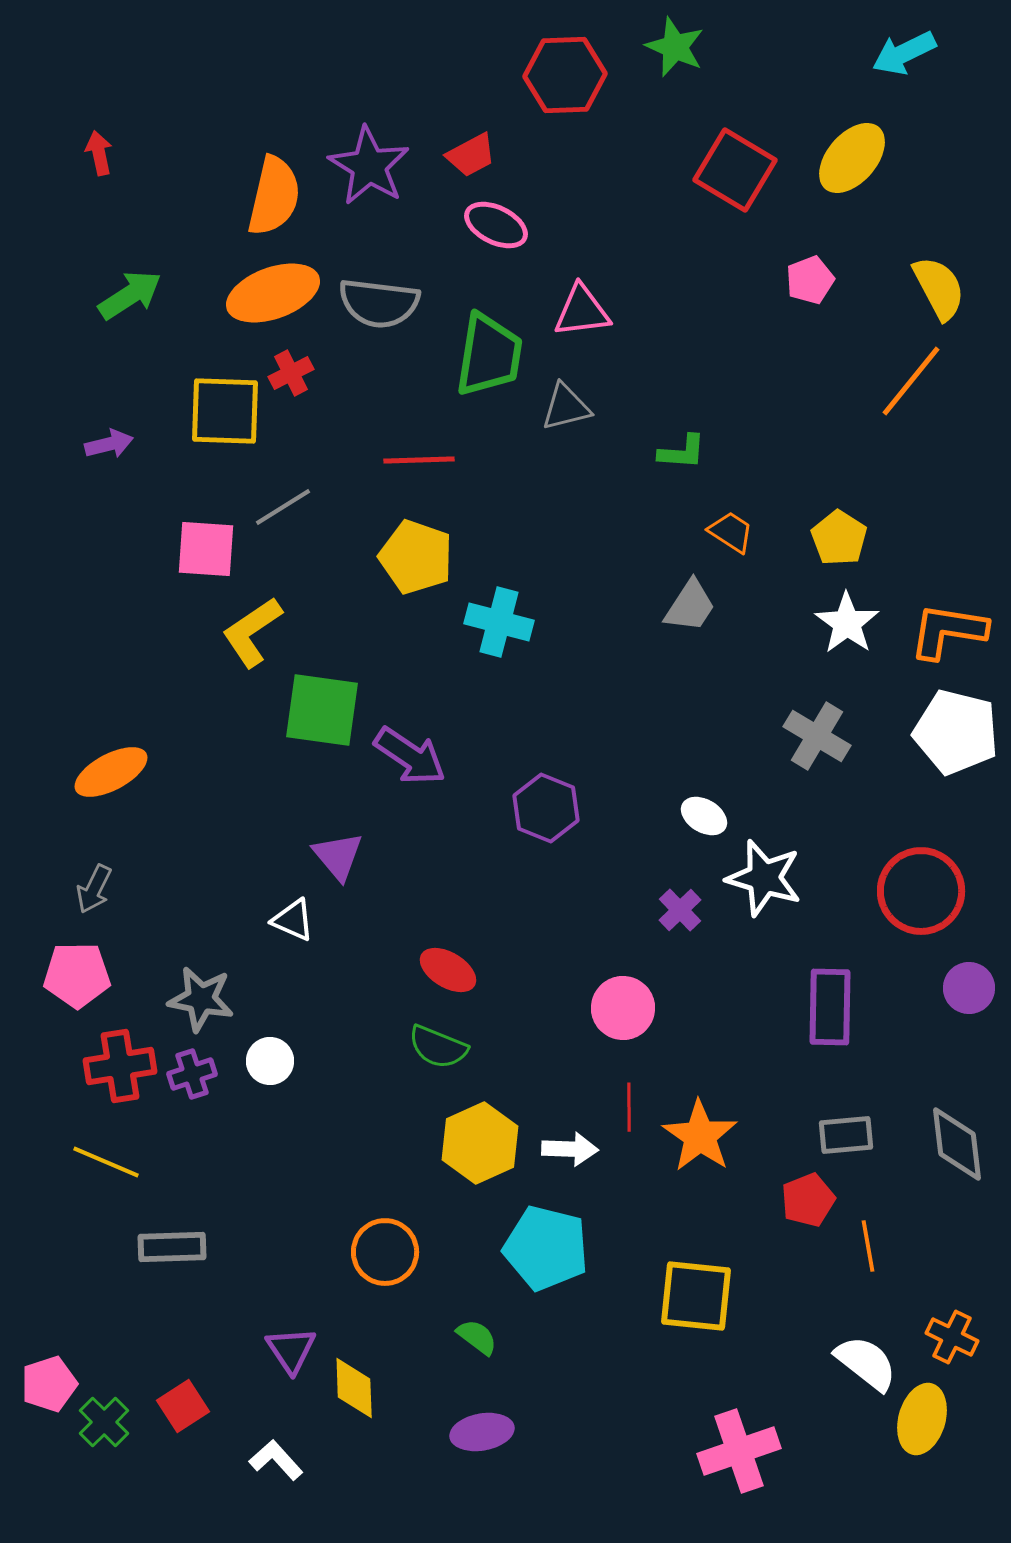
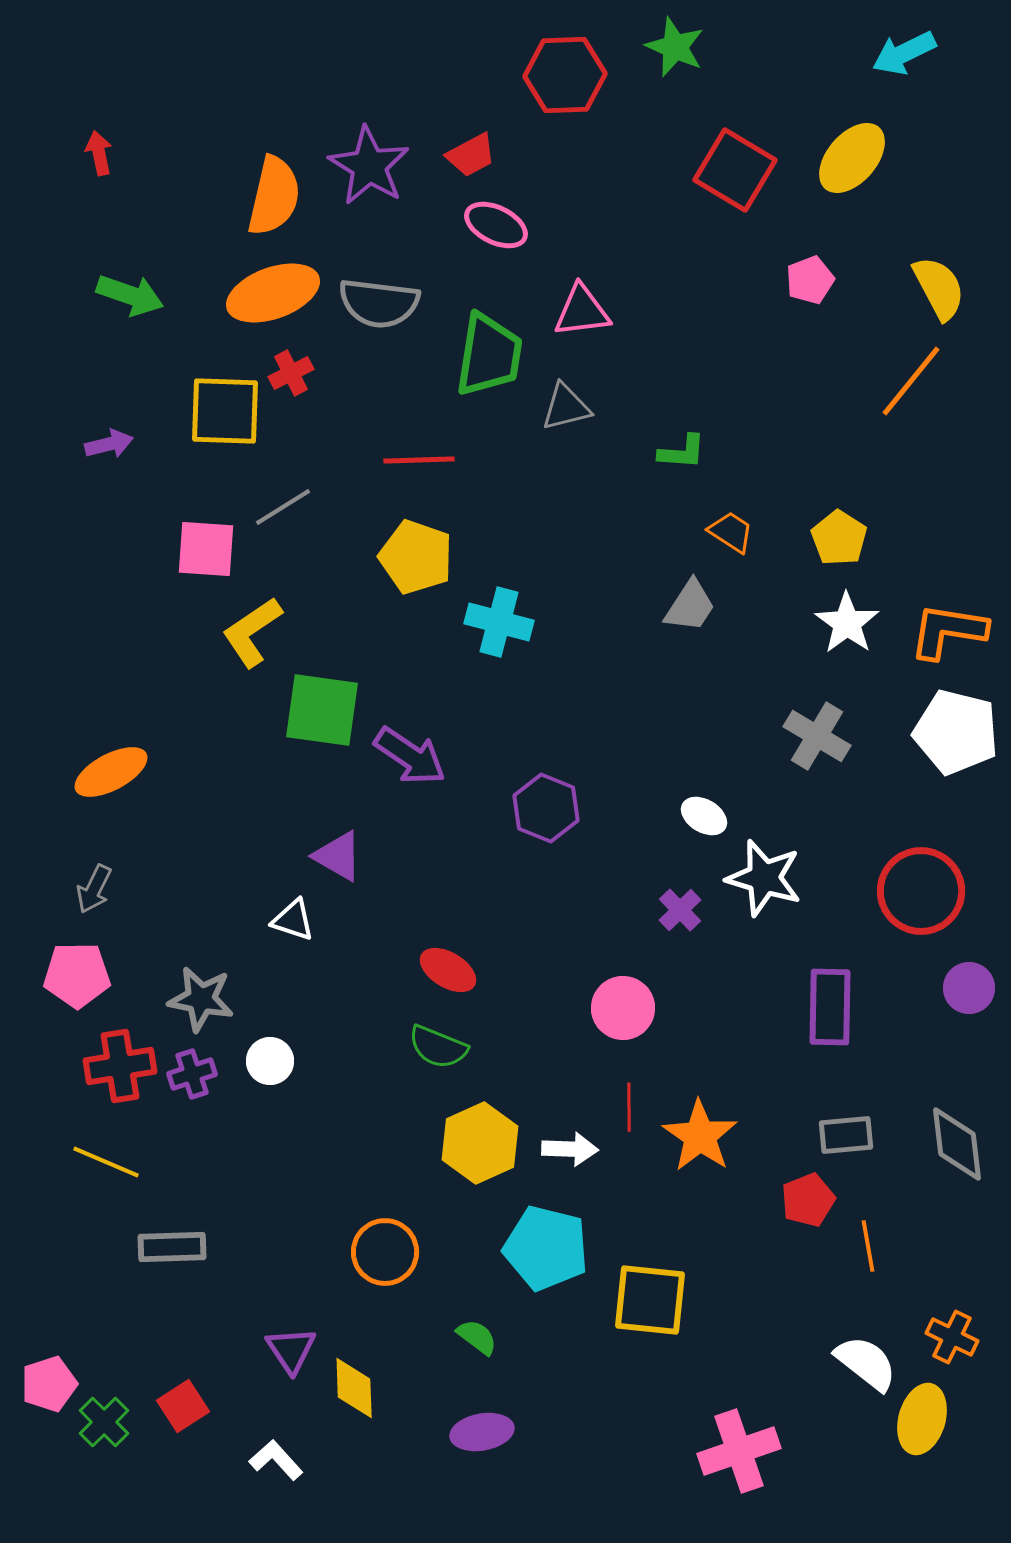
green arrow at (130, 295): rotated 52 degrees clockwise
purple triangle at (338, 856): rotated 20 degrees counterclockwise
white triangle at (293, 920): rotated 6 degrees counterclockwise
yellow square at (696, 1296): moved 46 px left, 4 px down
